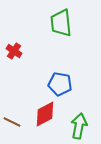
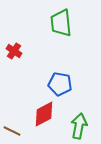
red diamond: moved 1 px left
brown line: moved 9 px down
